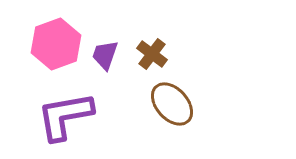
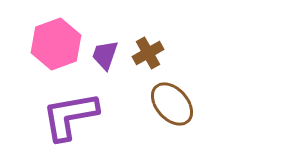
brown cross: moved 4 px left, 1 px up; rotated 24 degrees clockwise
purple L-shape: moved 5 px right
